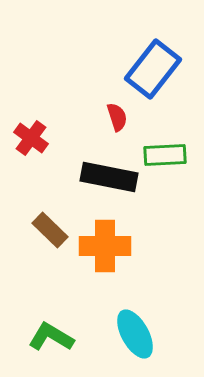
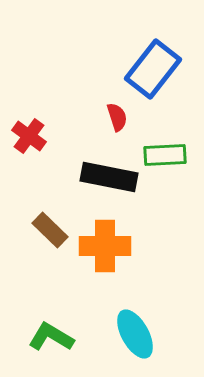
red cross: moved 2 px left, 2 px up
